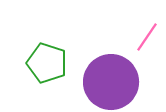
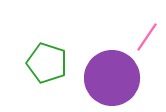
purple circle: moved 1 px right, 4 px up
